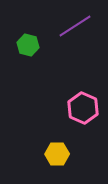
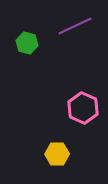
purple line: rotated 8 degrees clockwise
green hexagon: moved 1 px left, 2 px up
